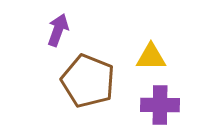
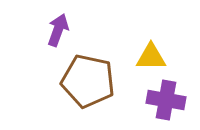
brown pentagon: rotated 10 degrees counterclockwise
purple cross: moved 6 px right, 5 px up; rotated 9 degrees clockwise
